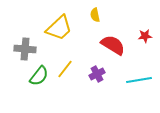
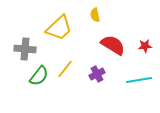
red star: moved 10 px down
